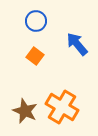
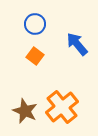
blue circle: moved 1 px left, 3 px down
orange cross: rotated 20 degrees clockwise
